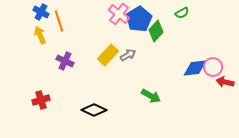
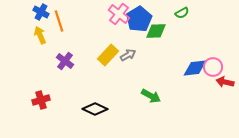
green diamond: rotated 45 degrees clockwise
purple cross: rotated 12 degrees clockwise
black diamond: moved 1 px right, 1 px up
